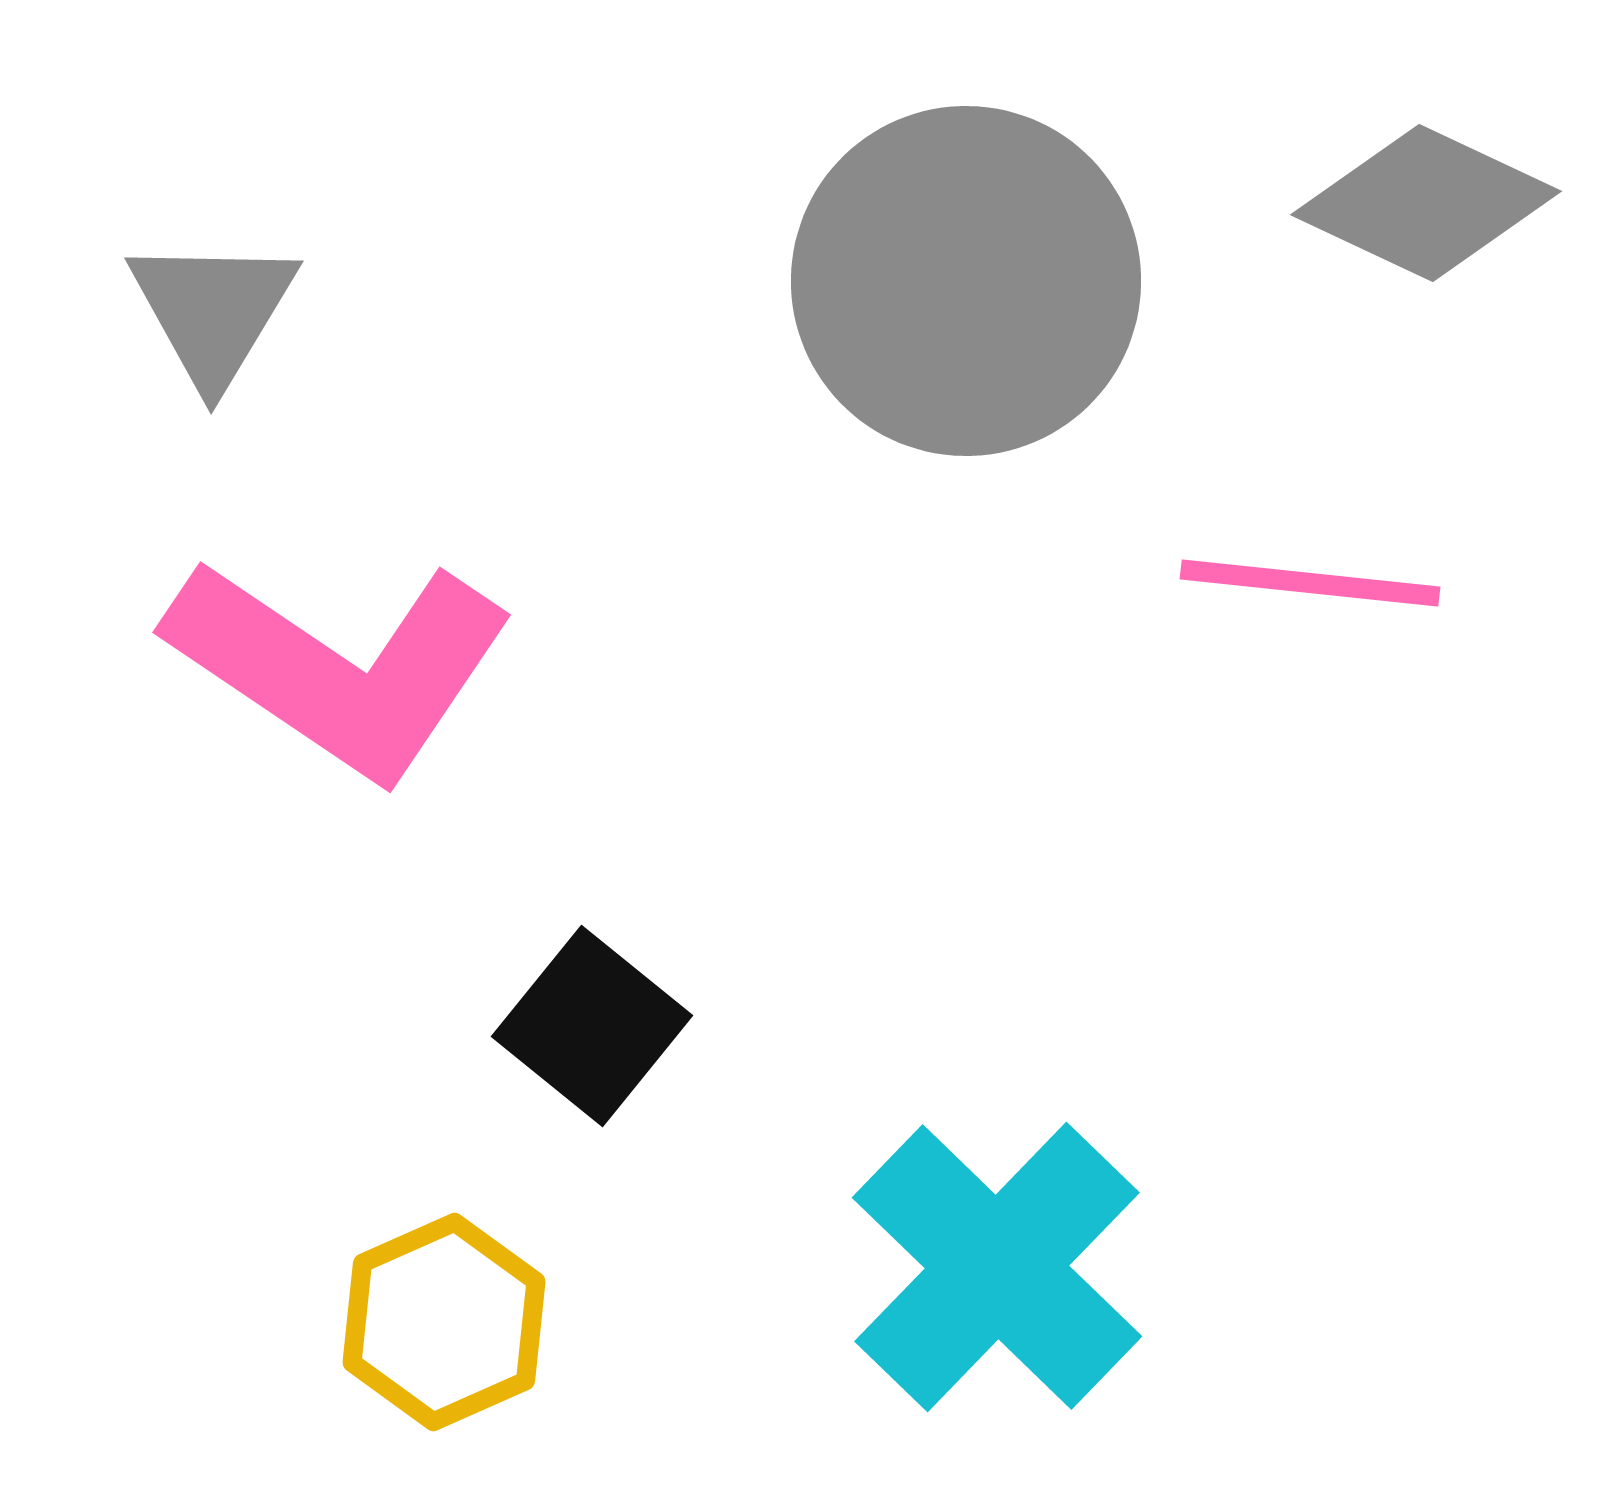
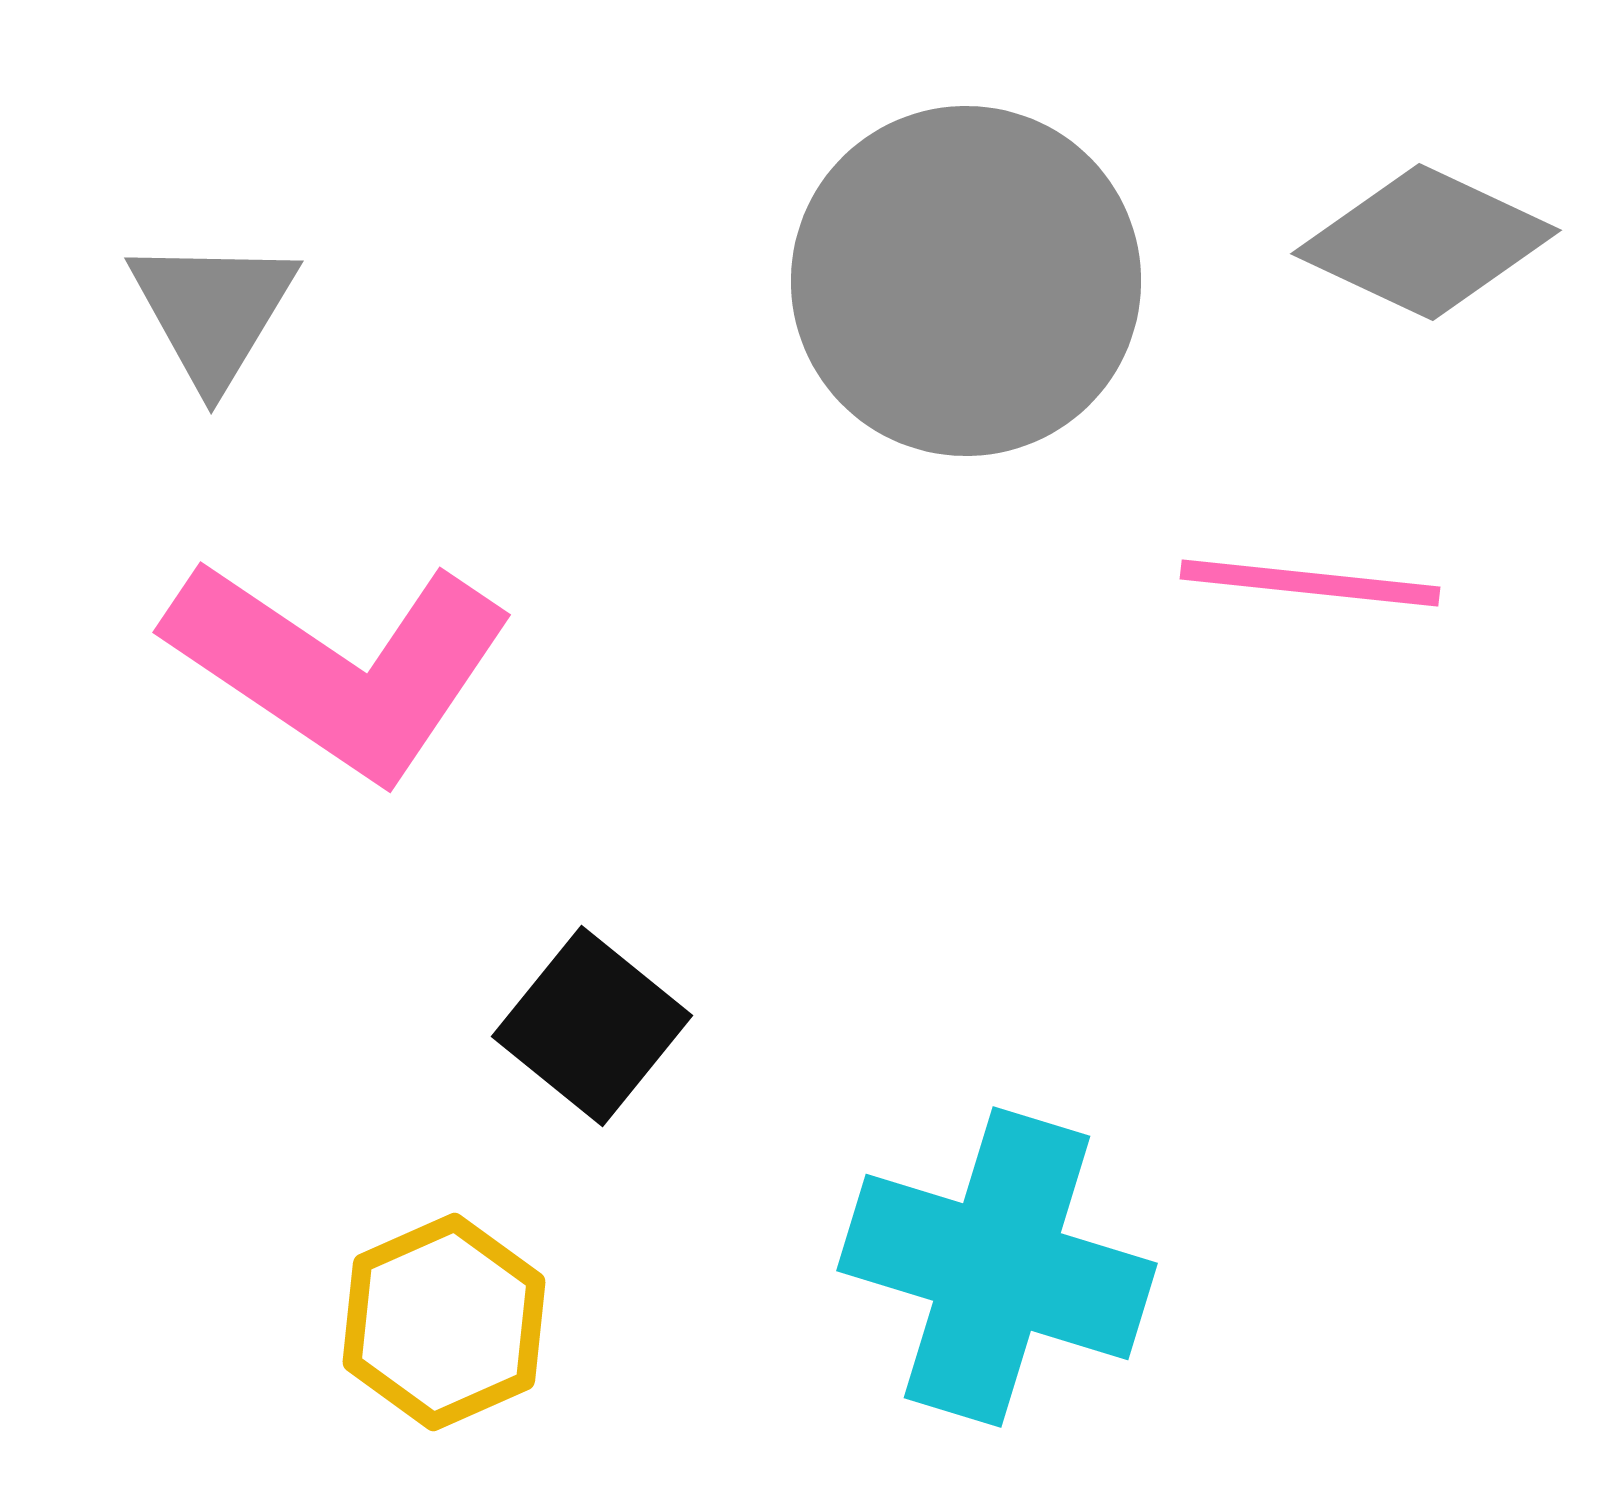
gray diamond: moved 39 px down
cyan cross: rotated 27 degrees counterclockwise
